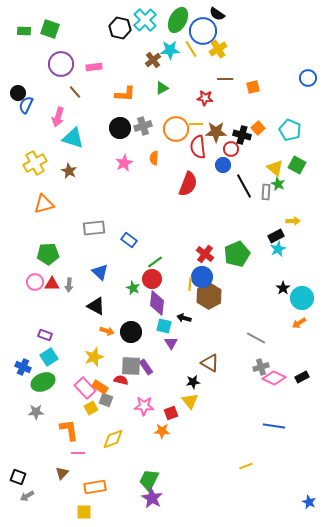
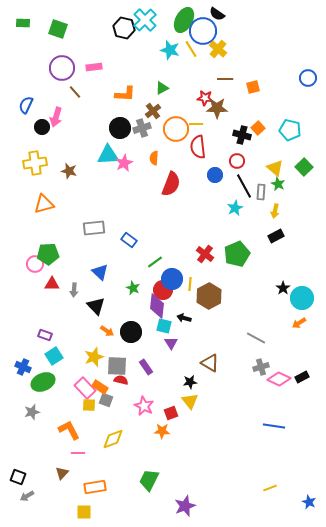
green ellipse at (178, 20): moved 6 px right
black hexagon at (120, 28): moved 4 px right
green square at (50, 29): moved 8 px right
green rectangle at (24, 31): moved 1 px left, 8 px up
yellow cross at (218, 49): rotated 18 degrees counterclockwise
cyan star at (170, 50): rotated 18 degrees clockwise
brown cross at (153, 60): moved 51 px down
purple circle at (61, 64): moved 1 px right, 4 px down
black circle at (18, 93): moved 24 px right, 34 px down
pink arrow at (58, 117): moved 2 px left
gray cross at (143, 126): moved 1 px left, 2 px down
cyan pentagon at (290, 130): rotated 10 degrees counterclockwise
brown star at (216, 132): moved 1 px right, 24 px up
cyan triangle at (73, 138): moved 35 px right, 17 px down; rotated 20 degrees counterclockwise
red circle at (231, 149): moved 6 px right, 12 px down
yellow cross at (35, 163): rotated 20 degrees clockwise
blue circle at (223, 165): moved 8 px left, 10 px down
green square at (297, 165): moved 7 px right, 2 px down; rotated 18 degrees clockwise
brown star at (69, 171): rotated 14 degrees counterclockwise
red semicircle at (188, 184): moved 17 px left
gray rectangle at (266, 192): moved 5 px left
yellow arrow at (293, 221): moved 18 px left, 10 px up; rotated 104 degrees clockwise
cyan star at (278, 249): moved 43 px left, 41 px up
blue circle at (202, 277): moved 30 px left, 2 px down
red circle at (152, 279): moved 11 px right, 11 px down
pink circle at (35, 282): moved 18 px up
gray arrow at (69, 285): moved 5 px right, 5 px down
purple diamond at (157, 303): moved 3 px down
black triangle at (96, 306): rotated 18 degrees clockwise
orange arrow at (107, 331): rotated 16 degrees clockwise
cyan square at (49, 357): moved 5 px right, 1 px up
gray square at (131, 366): moved 14 px left
pink diamond at (274, 378): moved 5 px right, 1 px down
black star at (193, 382): moved 3 px left
pink star at (144, 406): rotated 24 degrees clockwise
yellow square at (91, 408): moved 2 px left, 3 px up; rotated 32 degrees clockwise
gray star at (36, 412): moved 4 px left; rotated 14 degrees counterclockwise
orange L-shape at (69, 430): rotated 20 degrees counterclockwise
yellow line at (246, 466): moved 24 px right, 22 px down
purple star at (152, 498): moved 33 px right, 8 px down; rotated 20 degrees clockwise
